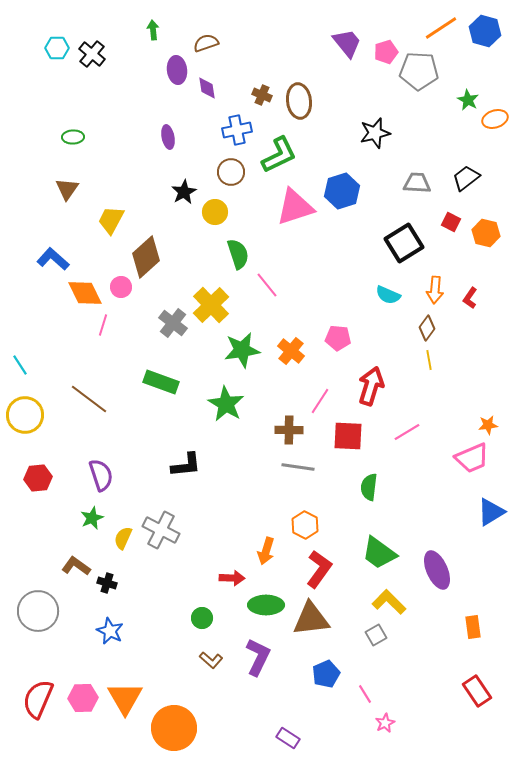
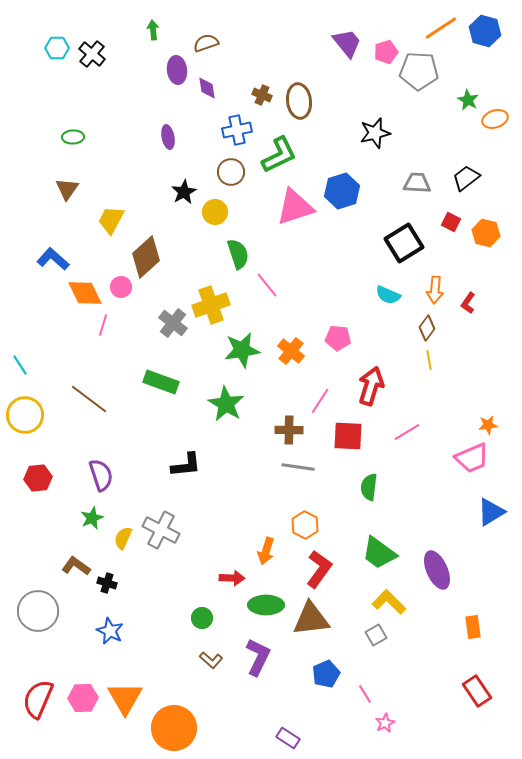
red L-shape at (470, 298): moved 2 px left, 5 px down
yellow cross at (211, 305): rotated 24 degrees clockwise
